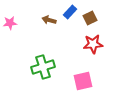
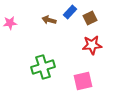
red star: moved 1 px left, 1 px down
